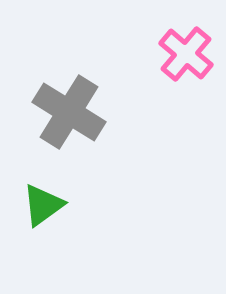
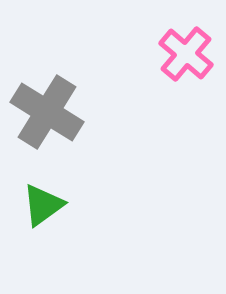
gray cross: moved 22 px left
